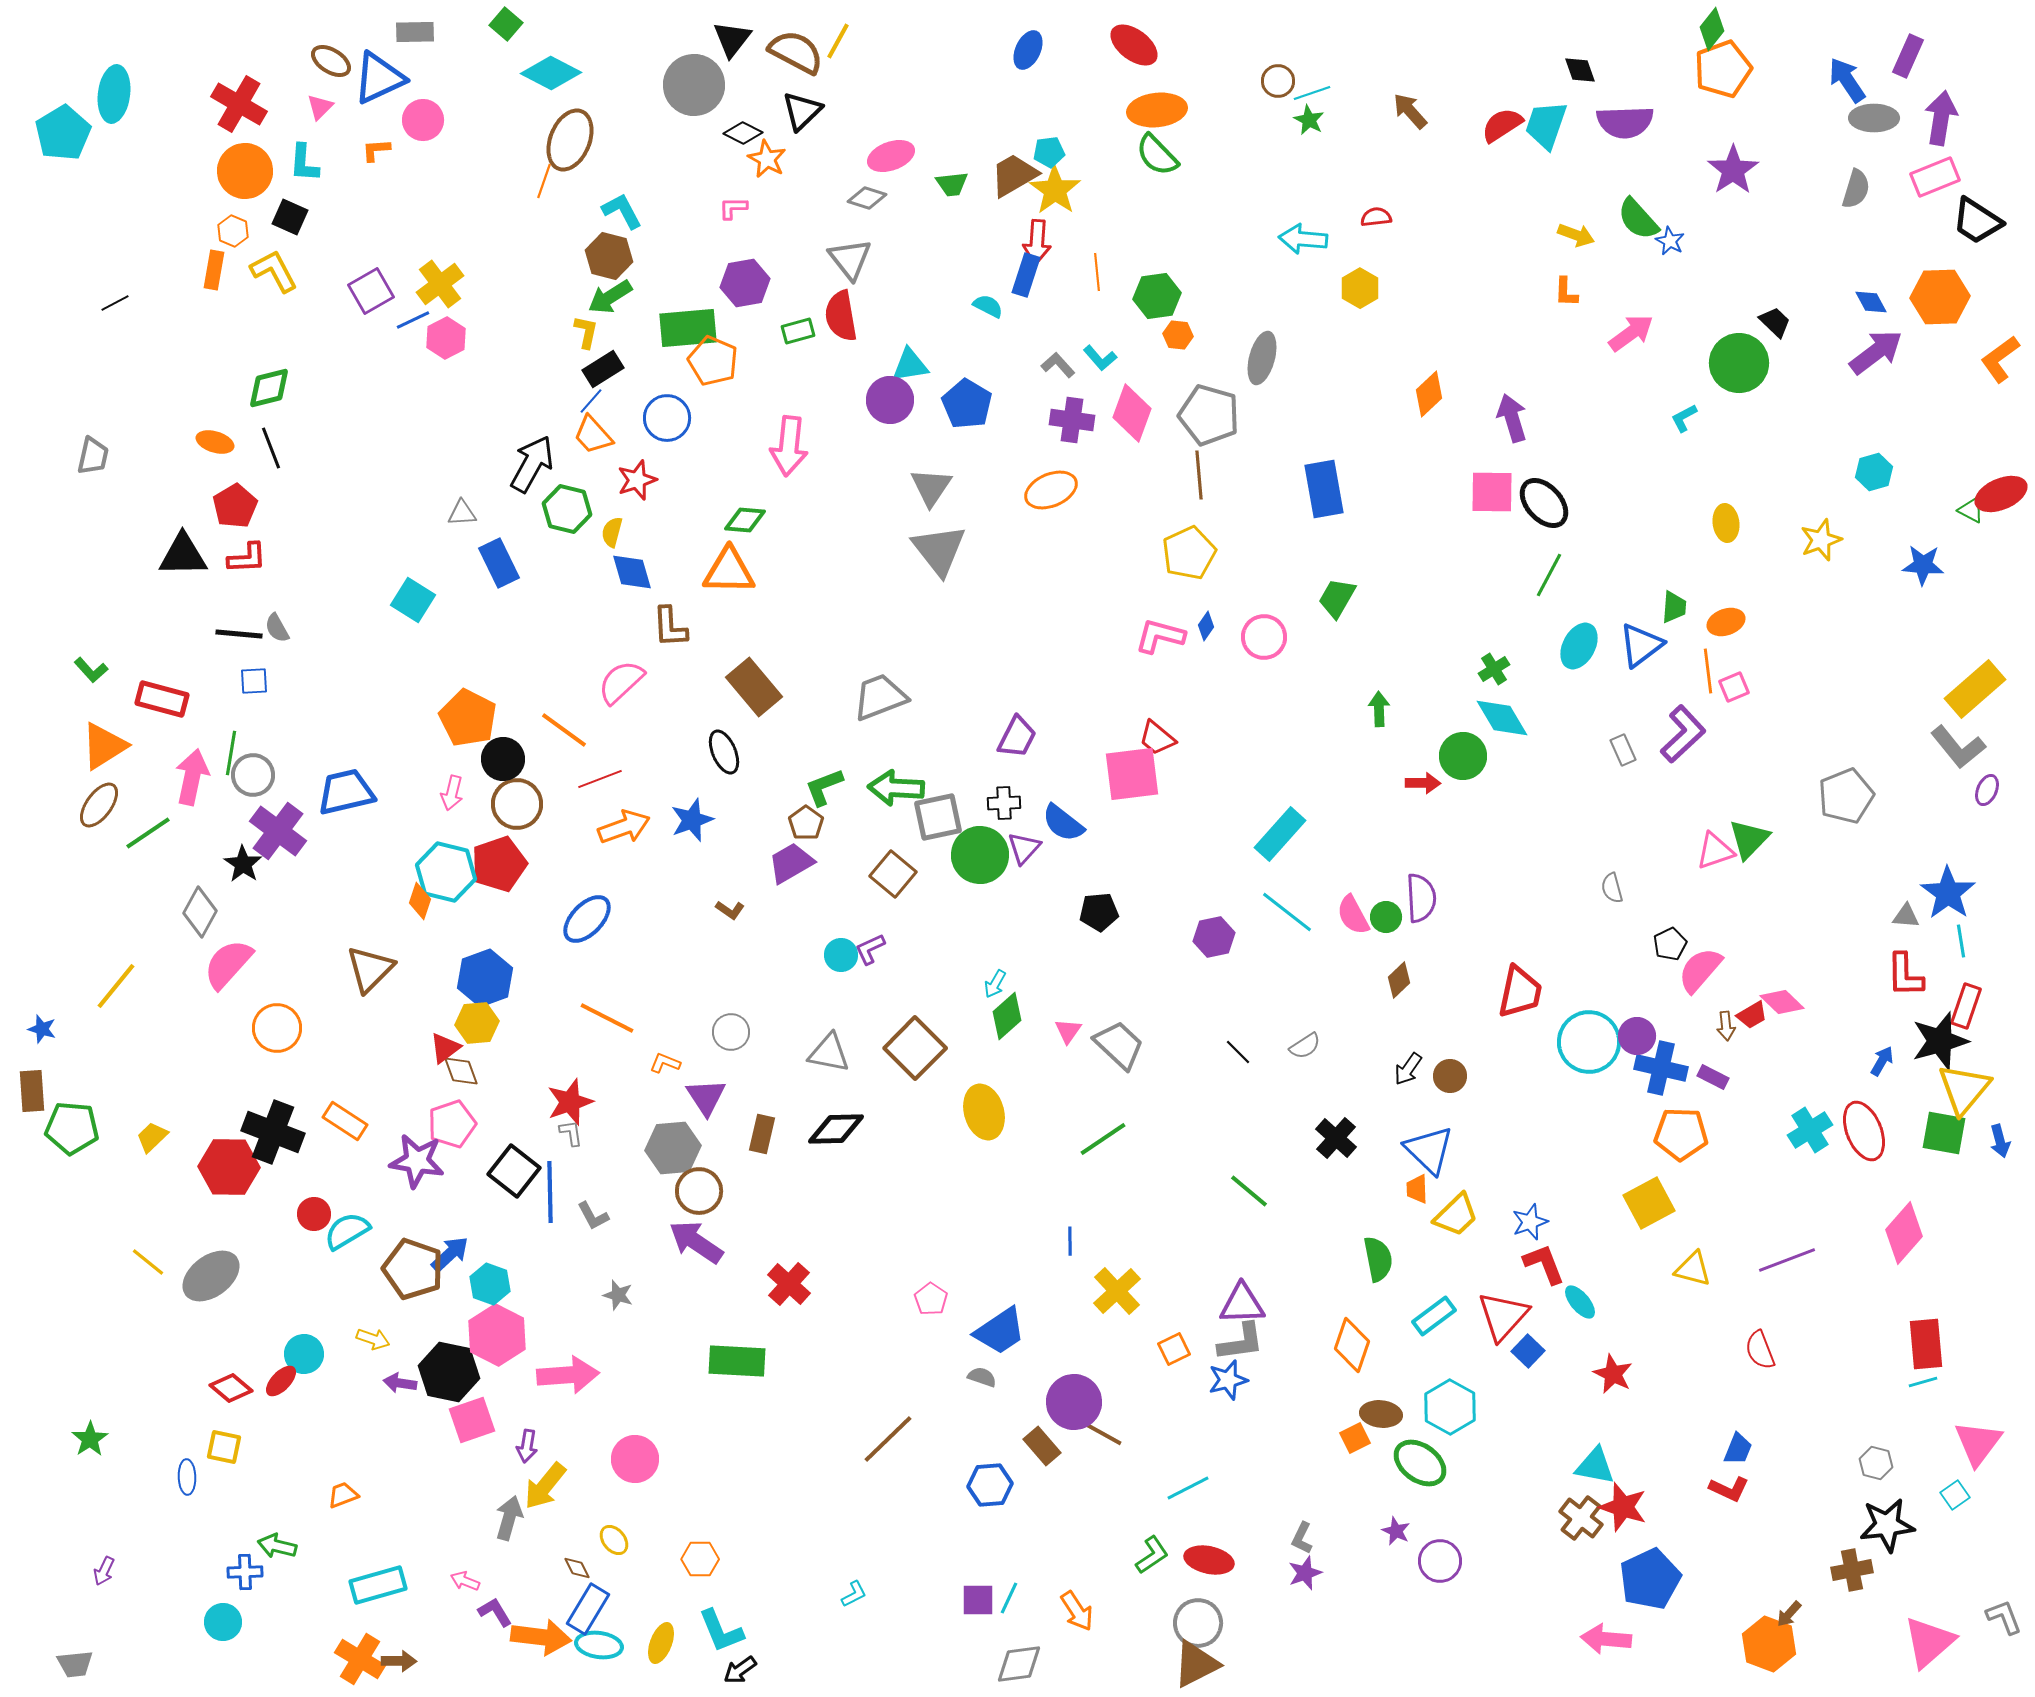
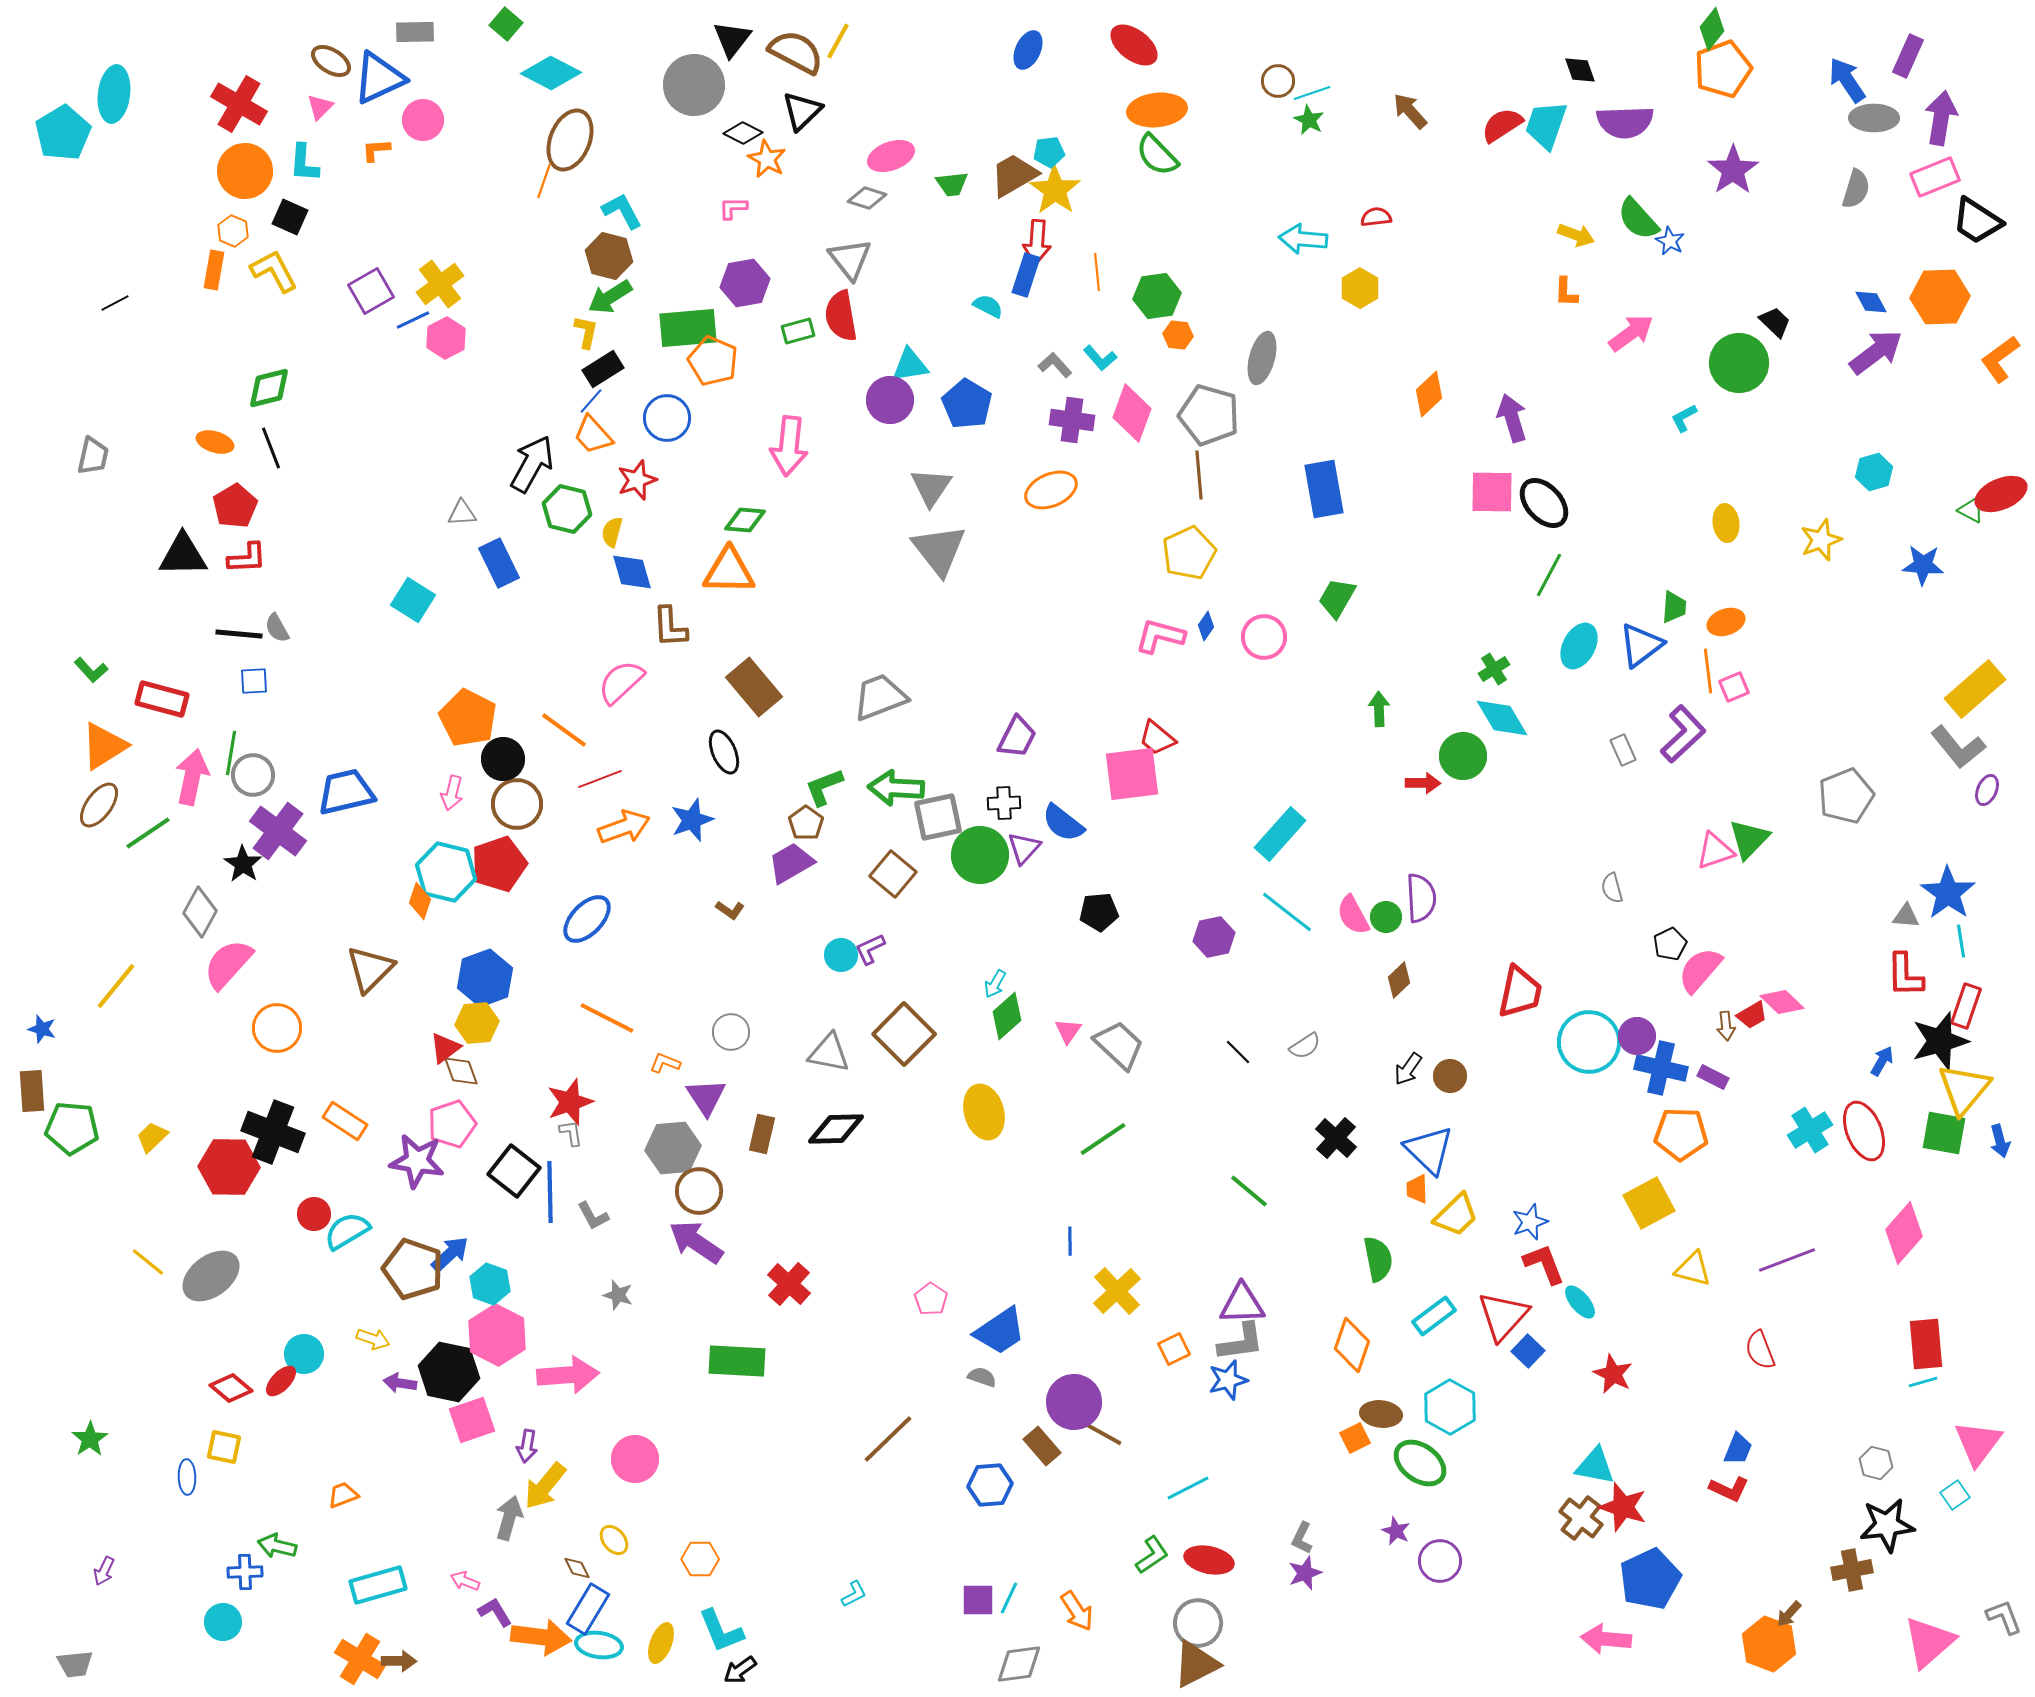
gray L-shape at (1058, 365): moved 3 px left
brown square at (915, 1048): moved 11 px left, 14 px up
